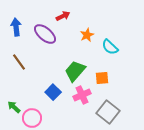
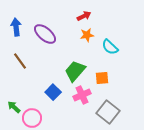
red arrow: moved 21 px right
orange star: rotated 16 degrees clockwise
brown line: moved 1 px right, 1 px up
